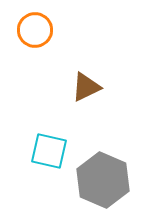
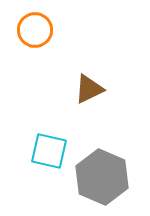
brown triangle: moved 3 px right, 2 px down
gray hexagon: moved 1 px left, 3 px up
